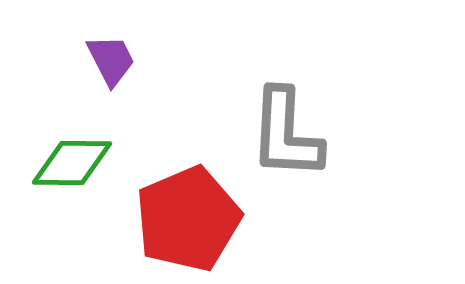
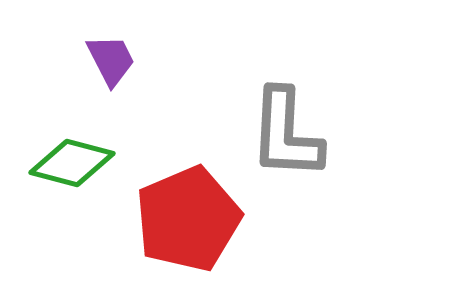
green diamond: rotated 14 degrees clockwise
